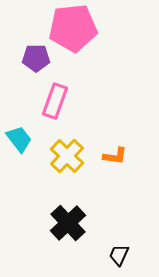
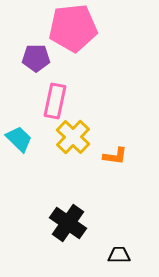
pink rectangle: rotated 8 degrees counterclockwise
cyan trapezoid: rotated 8 degrees counterclockwise
yellow cross: moved 6 px right, 19 px up
black cross: rotated 12 degrees counterclockwise
black trapezoid: rotated 65 degrees clockwise
